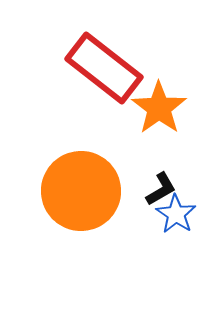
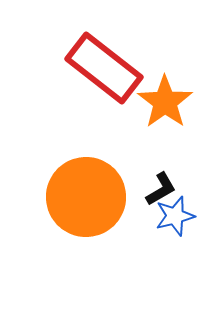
orange star: moved 6 px right, 6 px up
orange circle: moved 5 px right, 6 px down
blue star: moved 1 px left, 2 px down; rotated 24 degrees clockwise
